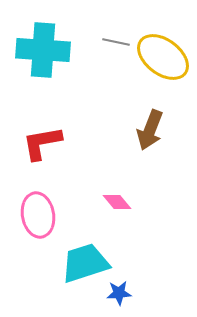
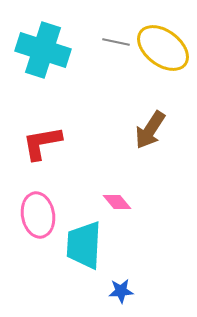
cyan cross: rotated 14 degrees clockwise
yellow ellipse: moved 9 px up
brown arrow: rotated 12 degrees clockwise
cyan trapezoid: moved 1 px left, 18 px up; rotated 69 degrees counterclockwise
blue star: moved 2 px right, 2 px up
